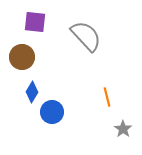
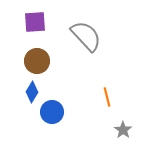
purple square: rotated 10 degrees counterclockwise
brown circle: moved 15 px right, 4 px down
gray star: moved 1 px down
